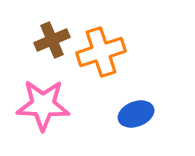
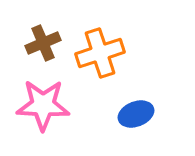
brown cross: moved 9 px left, 3 px down
orange cross: moved 1 px left, 1 px down
